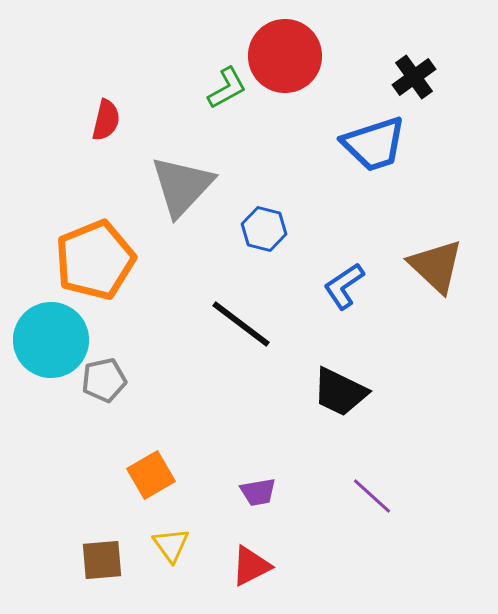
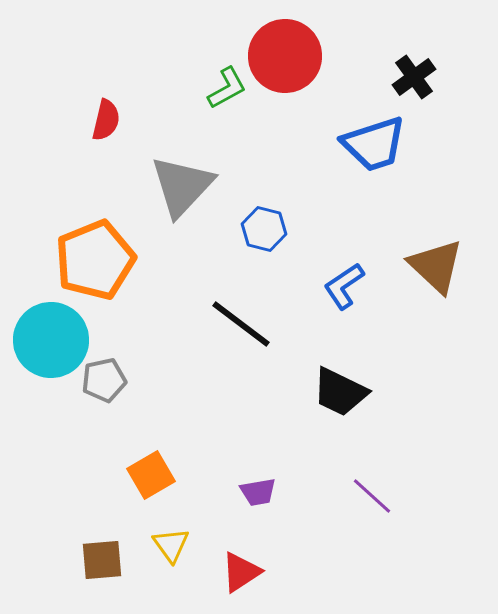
red triangle: moved 10 px left, 6 px down; rotated 6 degrees counterclockwise
